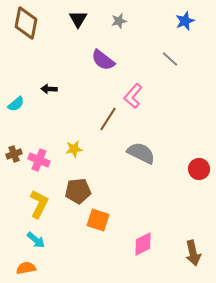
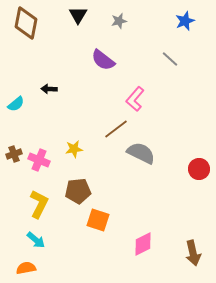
black triangle: moved 4 px up
pink L-shape: moved 2 px right, 3 px down
brown line: moved 8 px right, 10 px down; rotated 20 degrees clockwise
